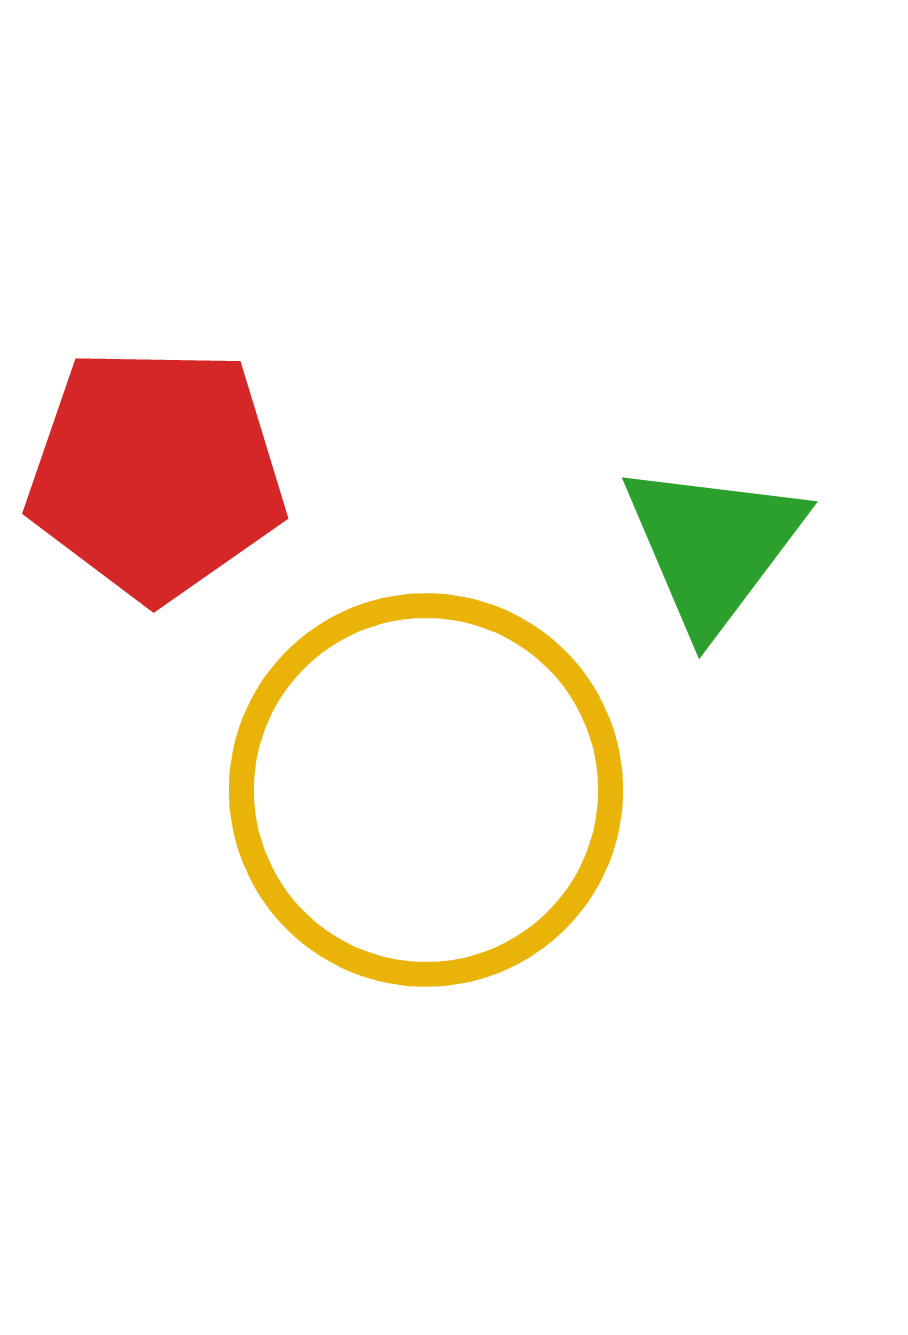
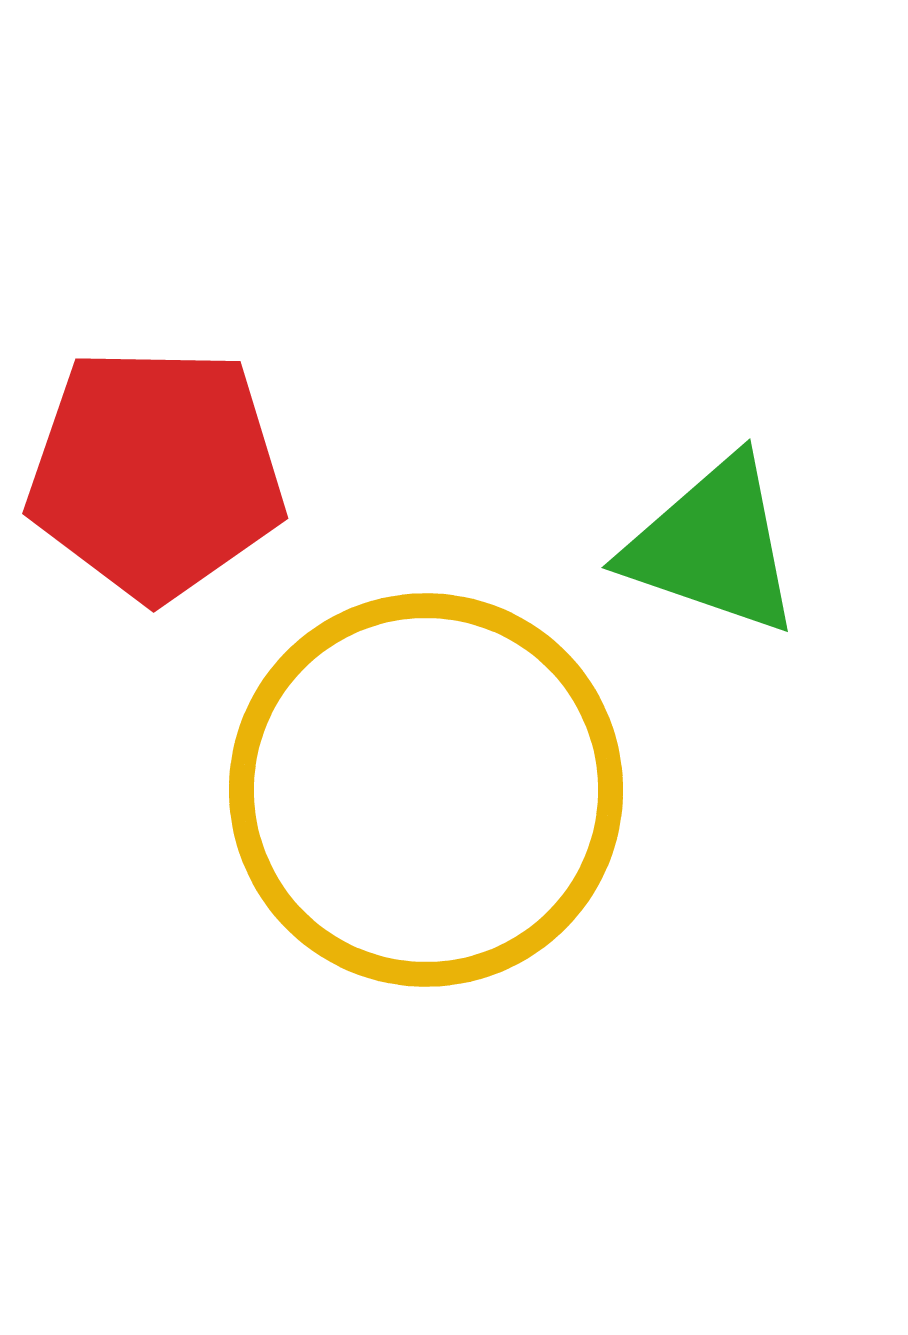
green triangle: rotated 48 degrees counterclockwise
